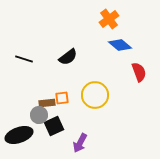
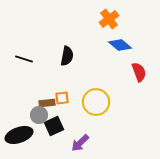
black semicircle: moved 1 px left, 1 px up; rotated 42 degrees counterclockwise
yellow circle: moved 1 px right, 7 px down
purple arrow: rotated 18 degrees clockwise
